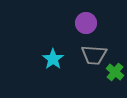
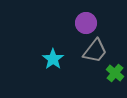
gray trapezoid: moved 1 px right, 4 px up; rotated 56 degrees counterclockwise
green cross: moved 1 px down
